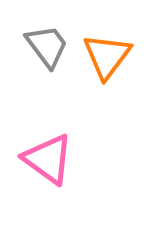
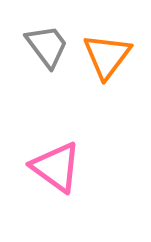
pink triangle: moved 8 px right, 8 px down
